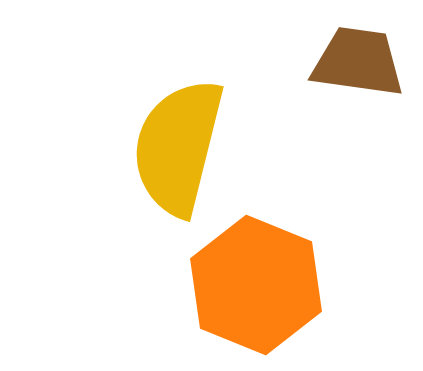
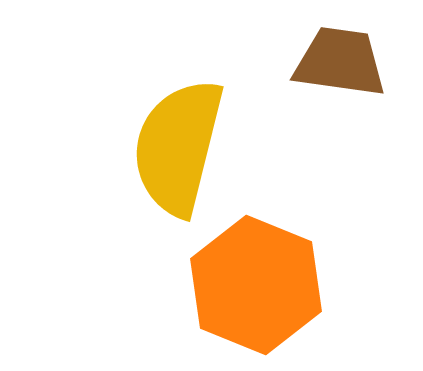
brown trapezoid: moved 18 px left
